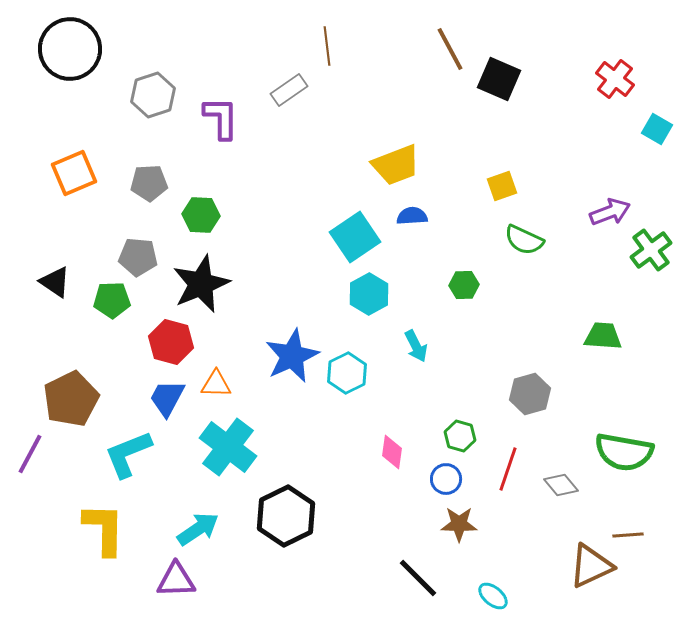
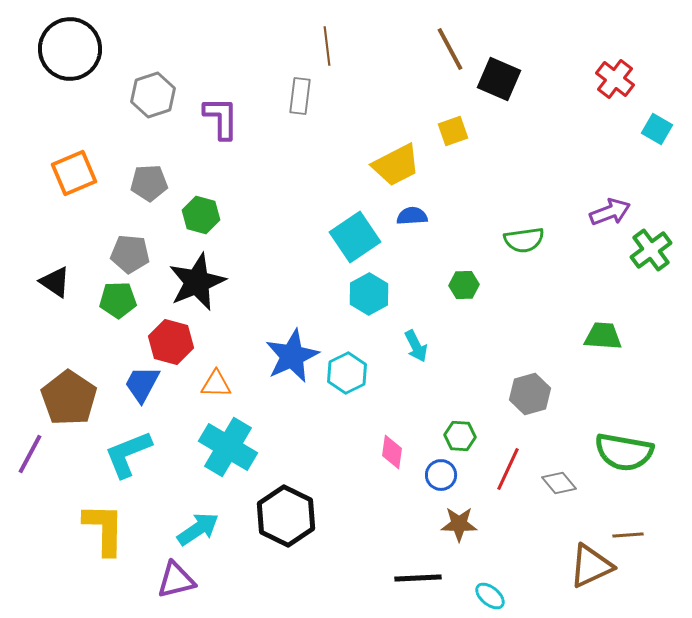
gray rectangle at (289, 90): moved 11 px right, 6 px down; rotated 48 degrees counterclockwise
yellow trapezoid at (396, 165): rotated 6 degrees counterclockwise
yellow square at (502, 186): moved 49 px left, 55 px up
green hexagon at (201, 215): rotated 12 degrees clockwise
green semicircle at (524, 240): rotated 33 degrees counterclockwise
gray pentagon at (138, 257): moved 8 px left, 3 px up
black star at (201, 284): moved 4 px left, 2 px up
green pentagon at (112, 300): moved 6 px right
blue trapezoid at (167, 398): moved 25 px left, 14 px up
brown pentagon at (71, 399): moved 2 px left, 1 px up; rotated 12 degrees counterclockwise
green hexagon at (460, 436): rotated 12 degrees counterclockwise
cyan cross at (228, 447): rotated 6 degrees counterclockwise
red line at (508, 469): rotated 6 degrees clockwise
blue circle at (446, 479): moved 5 px left, 4 px up
gray diamond at (561, 485): moved 2 px left, 2 px up
black hexagon at (286, 516): rotated 8 degrees counterclockwise
black line at (418, 578): rotated 48 degrees counterclockwise
purple triangle at (176, 580): rotated 12 degrees counterclockwise
cyan ellipse at (493, 596): moved 3 px left
